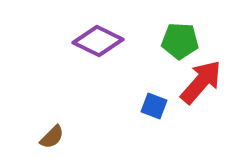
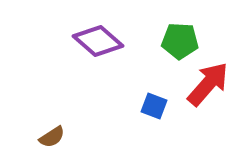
purple diamond: rotated 15 degrees clockwise
red arrow: moved 7 px right, 2 px down
brown semicircle: rotated 12 degrees clockwise
